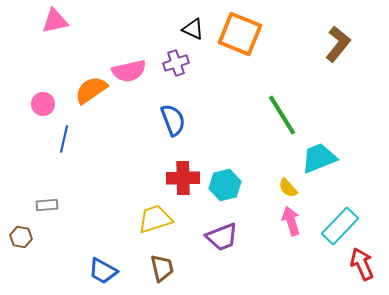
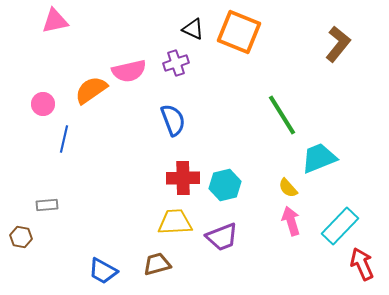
orange square: moved 1 px left, 2 px up
yellow trapezoid: moved 20 px right, 3 px down; rotated 15 degrees clockwise
brown trapezoid: moved 5 px left, 4 px up; rotated 92 degrees counterclockwise
